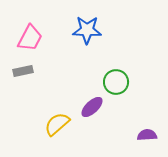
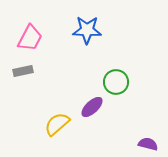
purple semicircle: moved 1 px right, 9 px down; rotated 18 degrees clockwise
